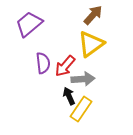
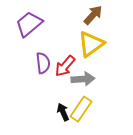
black arrow: moved 6 px left, 16 px down
